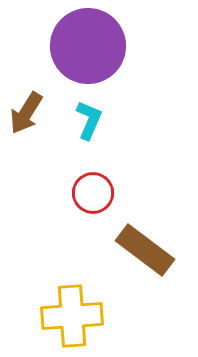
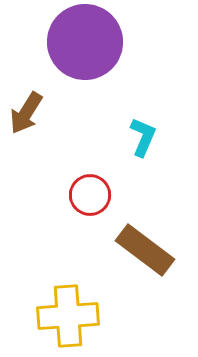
purple circle: moved 3 px left, 4 px up
cyan L-shape: moved 54 px right, 17 px down
red circle: moved 3 px left, 2 px down
yellow cross: moved 4 px left
